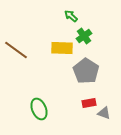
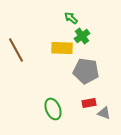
green arrow: moved 2 px down
green cross: moved 2 px left
brown line: rotated 25 degrees clockwise
gray pentagon: rotated 25 degrees counterclockwise
green ellipse: moved 14 px right
